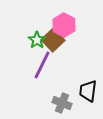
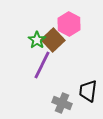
pink hexagon: moved 5 px right, 1 px up
